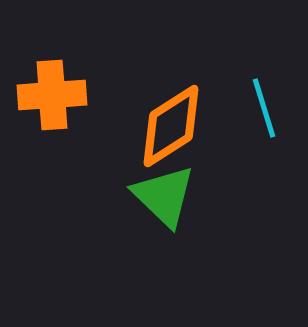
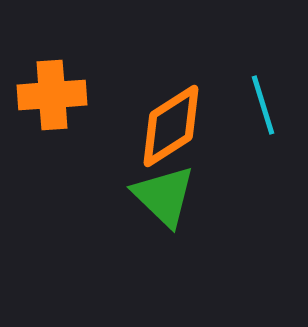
cyan line: moved 1 px left, 3 px up
